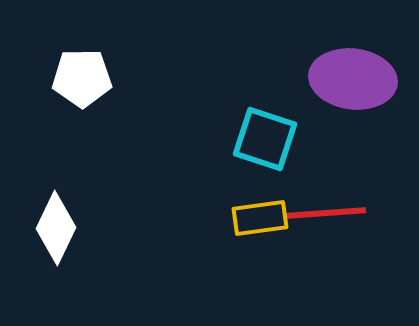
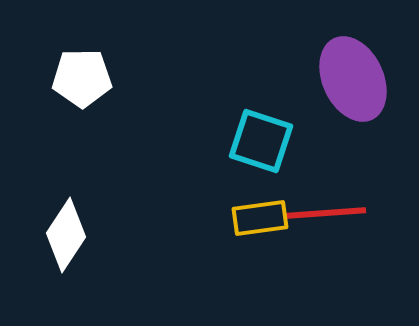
purple ellipse: rotated 58 degrees clockwise
cyan square: moved 4 px left, 2 px down
white diamond: moved 10 px right, 7 px down; rotated 8 degrees clockwise
